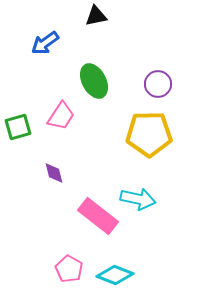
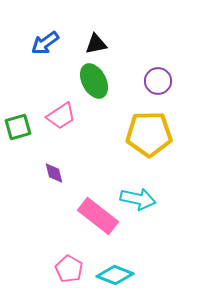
black triangle: moved 28 px down
purple circle: moved 3 px up
pink trapezoid: rotated 24 degrees clockwise
